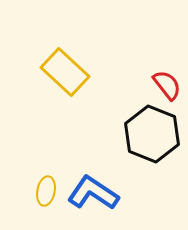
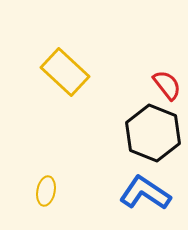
black hexagon: moved 1 px right, 1 px up
blue L-shape: moved 52 px right
